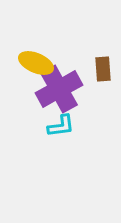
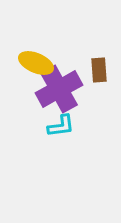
brown rectangle: moved 4 px left, 1 px down
